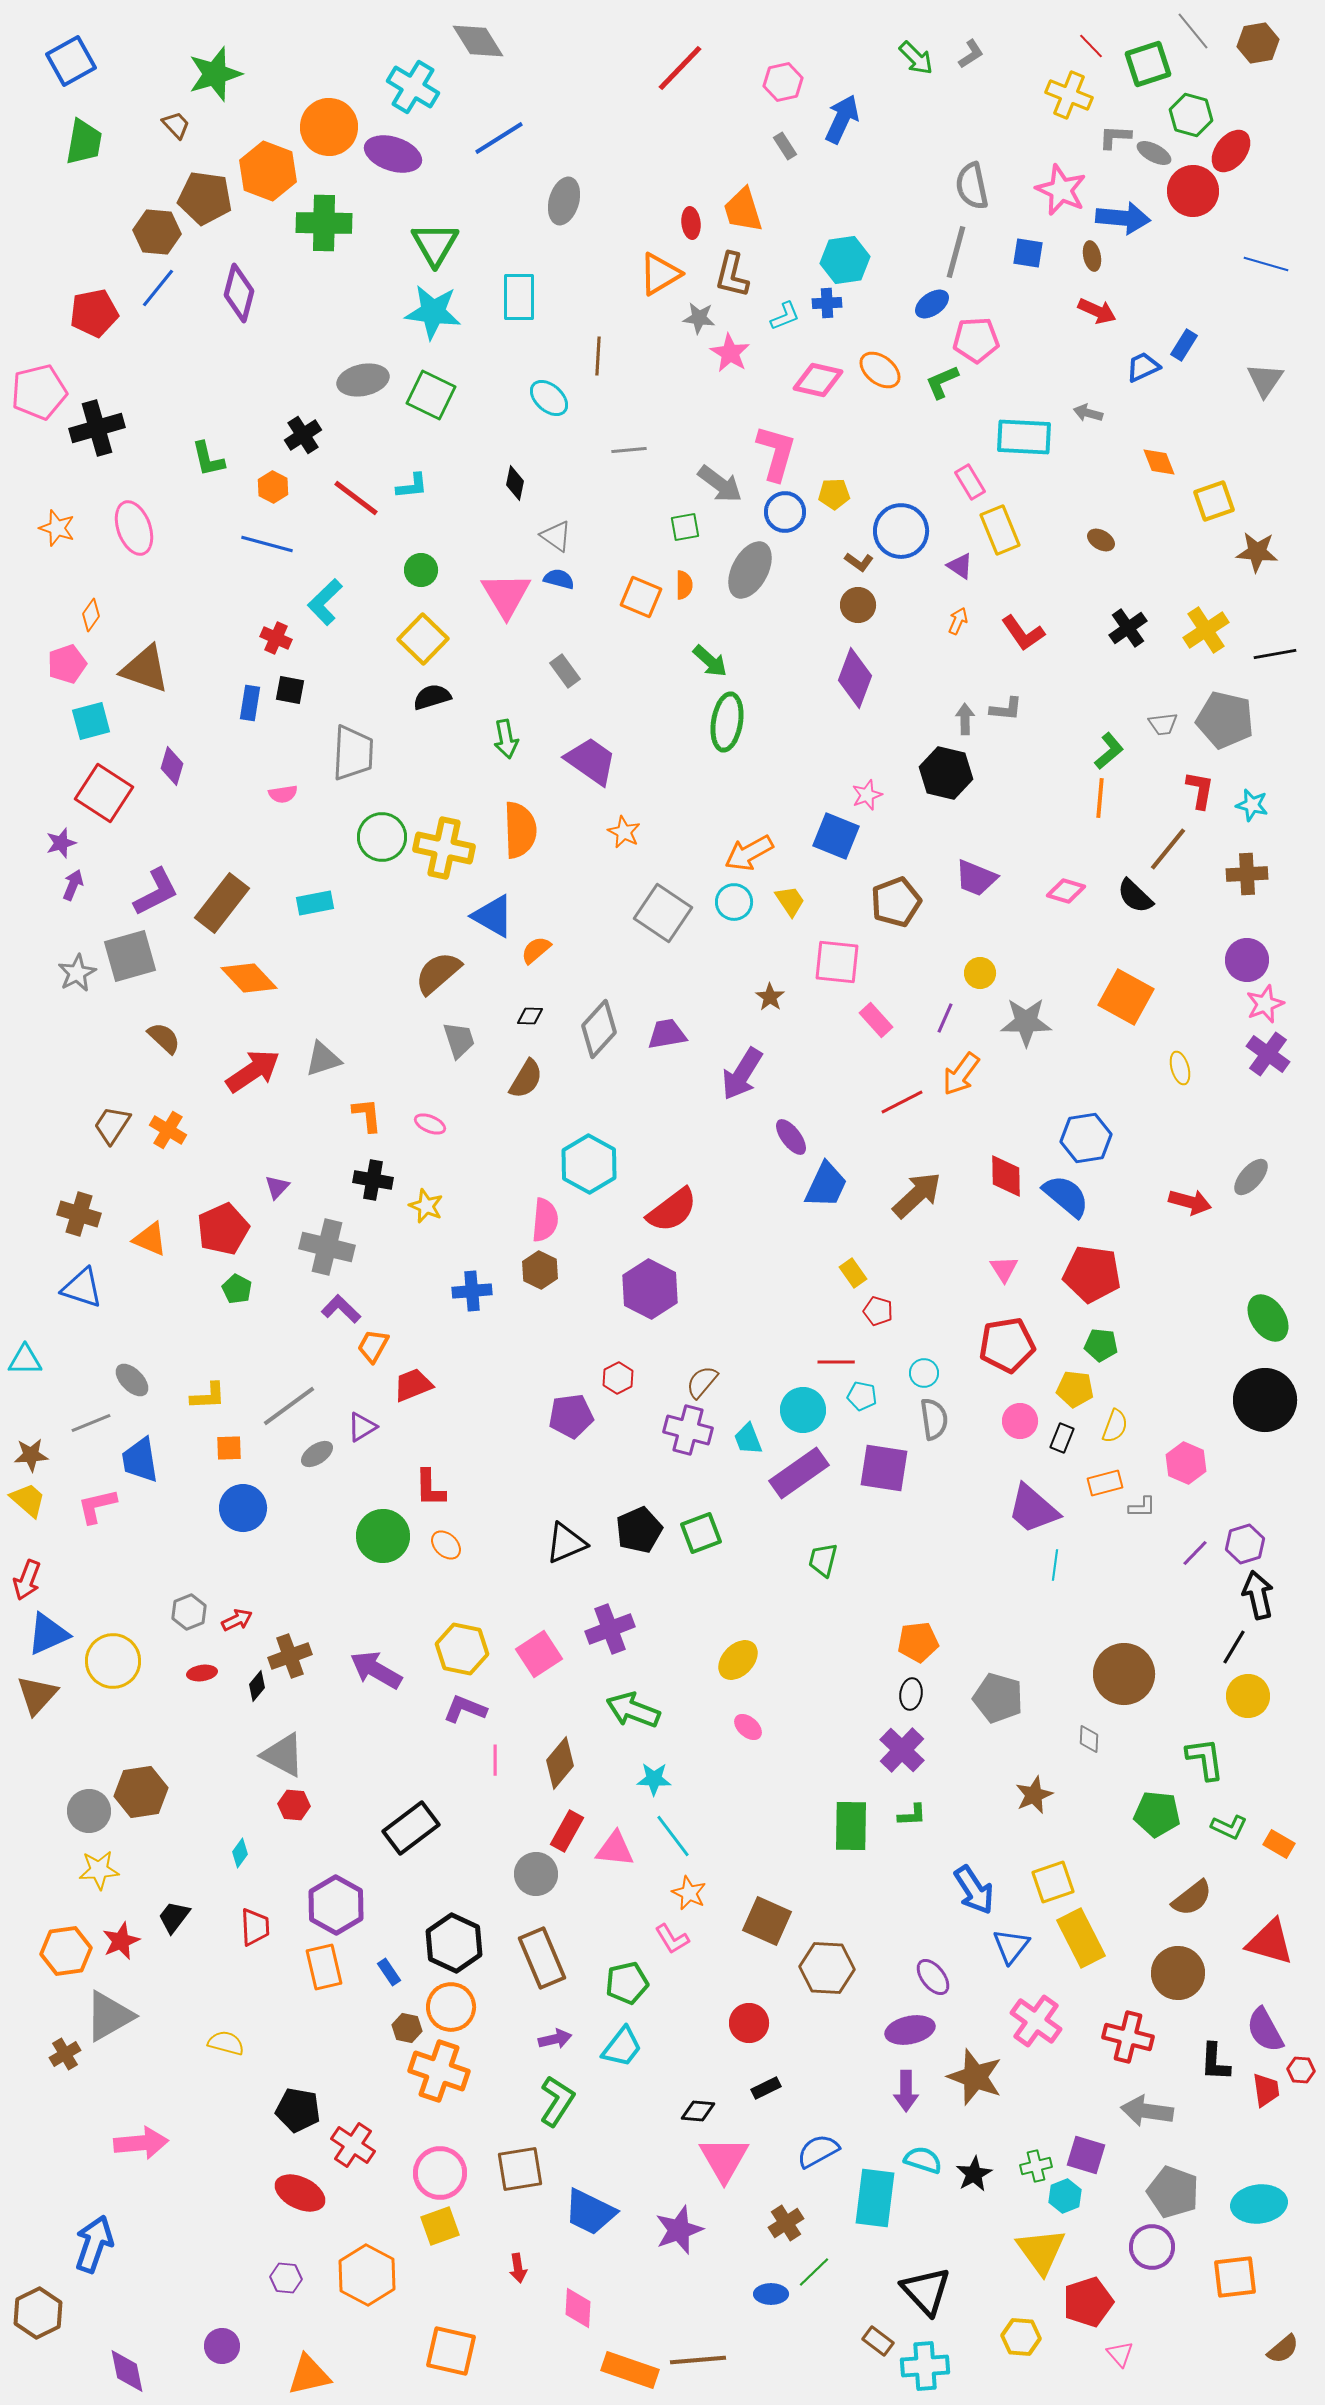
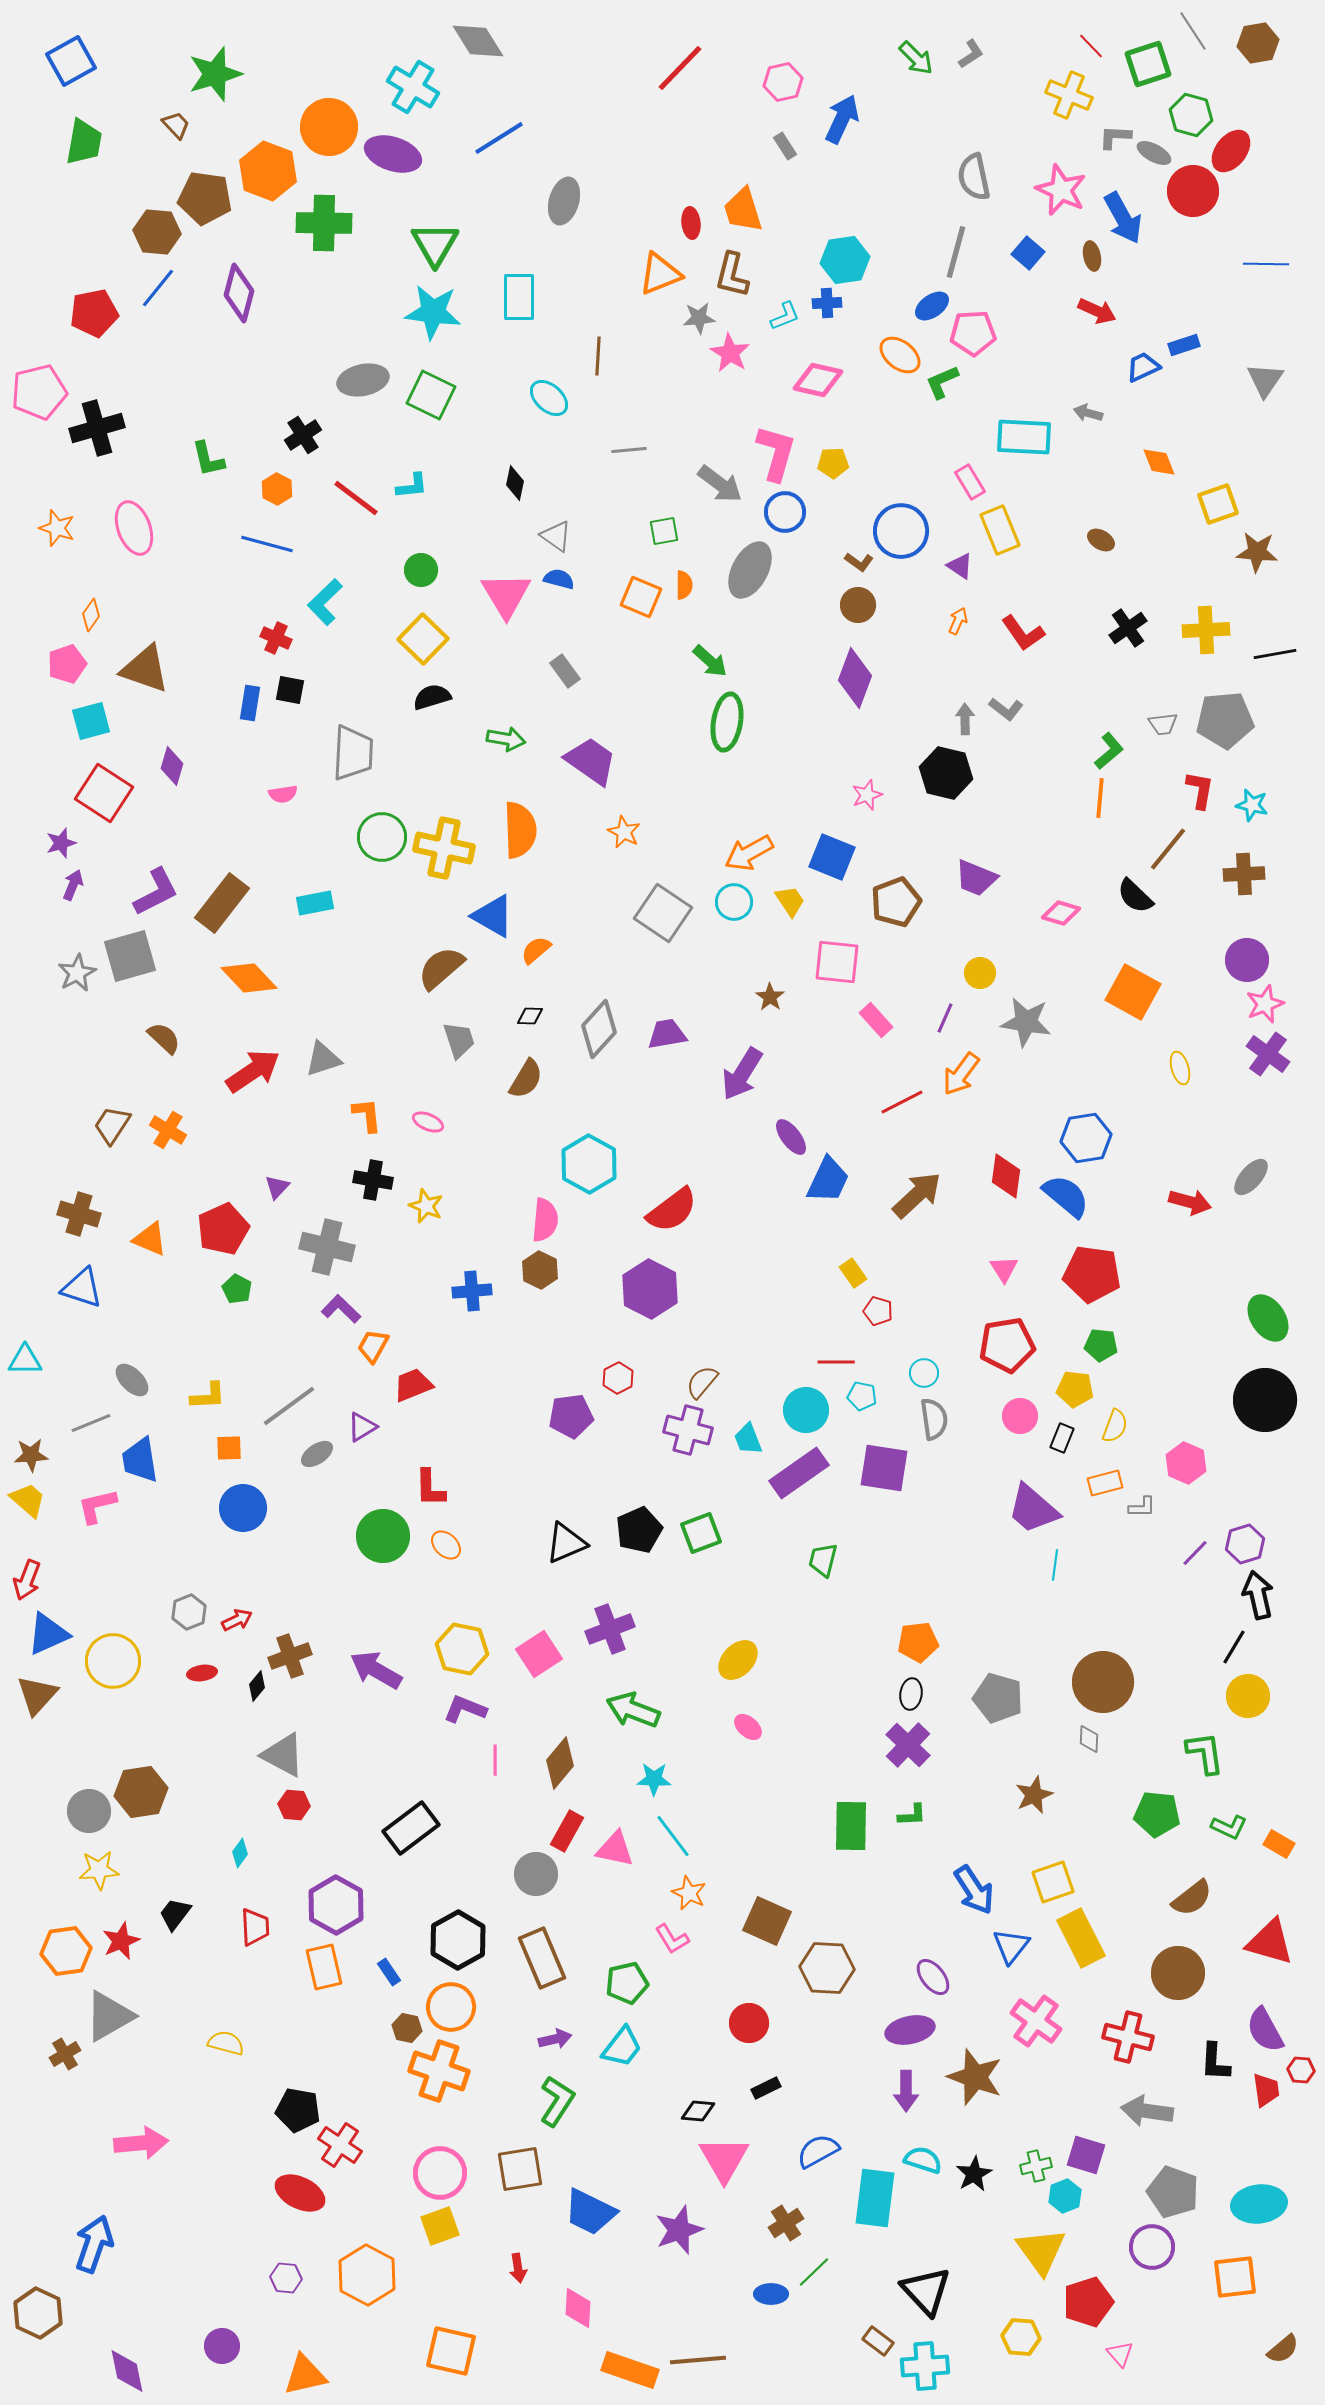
gray line at (1193, 31): rotated 6 degrees clockwise
gray semicircle at (972, 186): moved 2 px right, 9 px up
blue arrow at (1123, 218): rotated 56 degrees clockwise
blue square at (1028, 253): rotated 32 degrees clockwise
blue line at (1266, 264): rotated 15 degrees counterclockwise
orange triangle at (660, 274): rotated 9 degrees clockwise
blue ellipse at (932, 304): moved 2 px down
gray star at (699, 318): rotated 12 degrees counterclockwise
pink pentagon at (976, 340): moved 3 px left, 7 px up
blue rectangle at (1184, 345): rotated 40 degrees clockwise
orange ellipse at (880, 370): moved 20 px right, 15 px up
orange hexagon at (273, 487): moved 4 px right, 2 px down
yellow pentagon at (834, 494): moved 1 px left, 31 px up
yellow square at (1214, 501): moved 4 px right, 3 px down
green square at (685, 527): moved 21 px left, 4 px down
yellow cross at (1206, 630): rotated 30 degrees clockwise
gray L-shape at (1006, 709): rotated 32 degrees clockwise
gray pentagon at (1225, 720): rotated 18 degrees counterclockwise
green arrow at (506, 739): rotated 69 degrees counterclockwise
blue square at (836, 836): moved 4 px left, 21 px down
brown cross at (1247, 874): moved 3 px left
pink diamond at (1066, 891): moved 5 px left, 22 px down
brown semicircle at (438, 973): moved 3 px right, 5 px up
orange square at (1126, 997): moved 7 px right, 5 px up
gray star at (1026, 1022): rotated 9 degrees clockwise
pink ellipse at (430, 1124): moved 2 px left, 2 px up
red diamond at (1006, 1176): rotated 9 degrees clockwise
blue trapezoid at (826, 1185): moved 2 px right, 5 px up
cyan circle at (803, 1410): moved 3 px right
pink circle at (1020, 1421): moved 5 px up
brown circle at (1124, 1674): moved 21 px left, 8 px down
purple cross at (902, 1750): moved 6 px right, 5 px up
green L-shape at (1205, 1759): moved 6 px up
pink triangle at (615, 1849): rotated 6 degrees clockwise
black trapezoid at (174, 1917): moved 1 px right, 3 px up
black hexagon at (454, 1943): moved 4 px right, 3 px up; rotated 6 degrees clockwise
red cross at (353, 2145): moved 13 px left
brown hexagon at (38, 2313): rotated 9 degrees counterclockwise
orange triangle at (309, 2375): moved 4 px left
